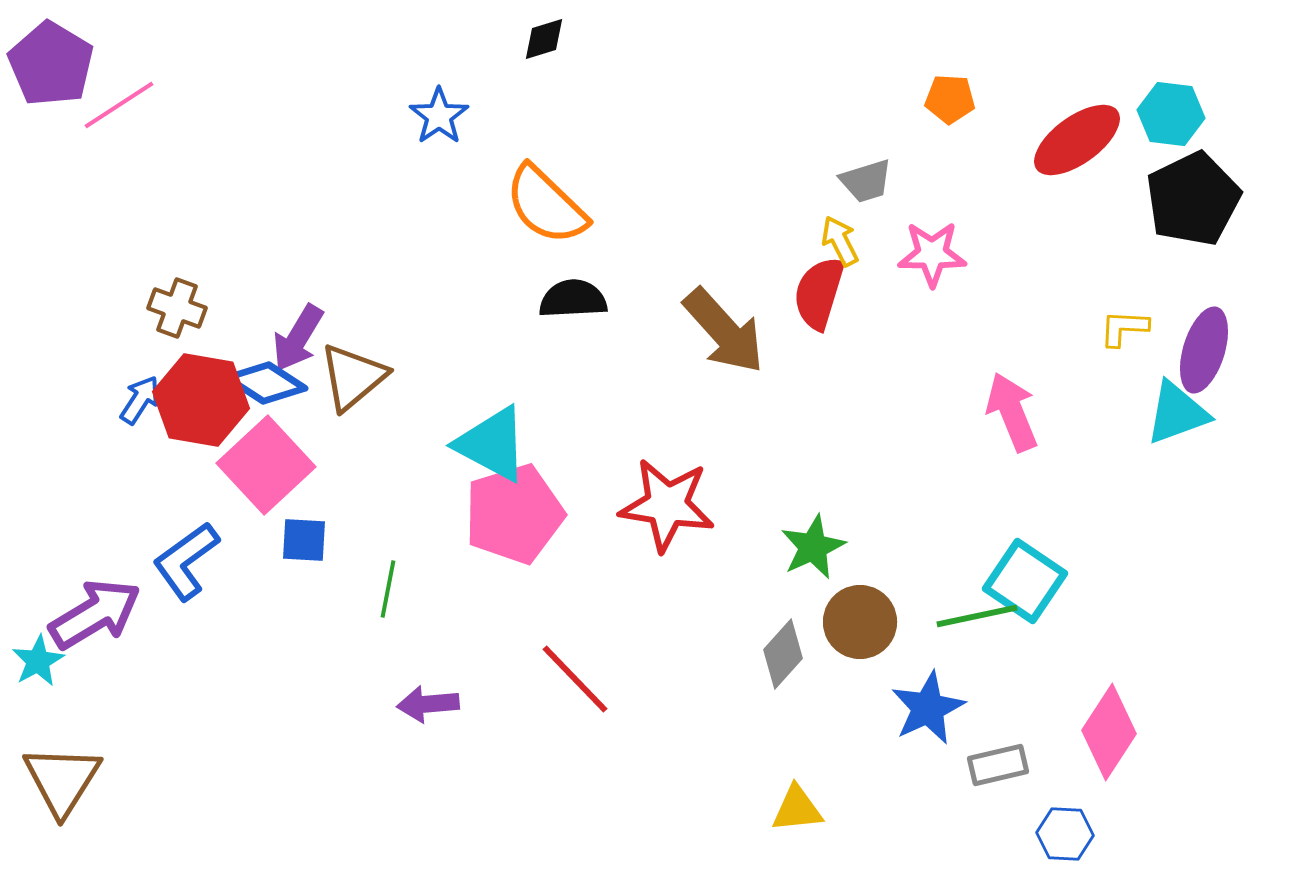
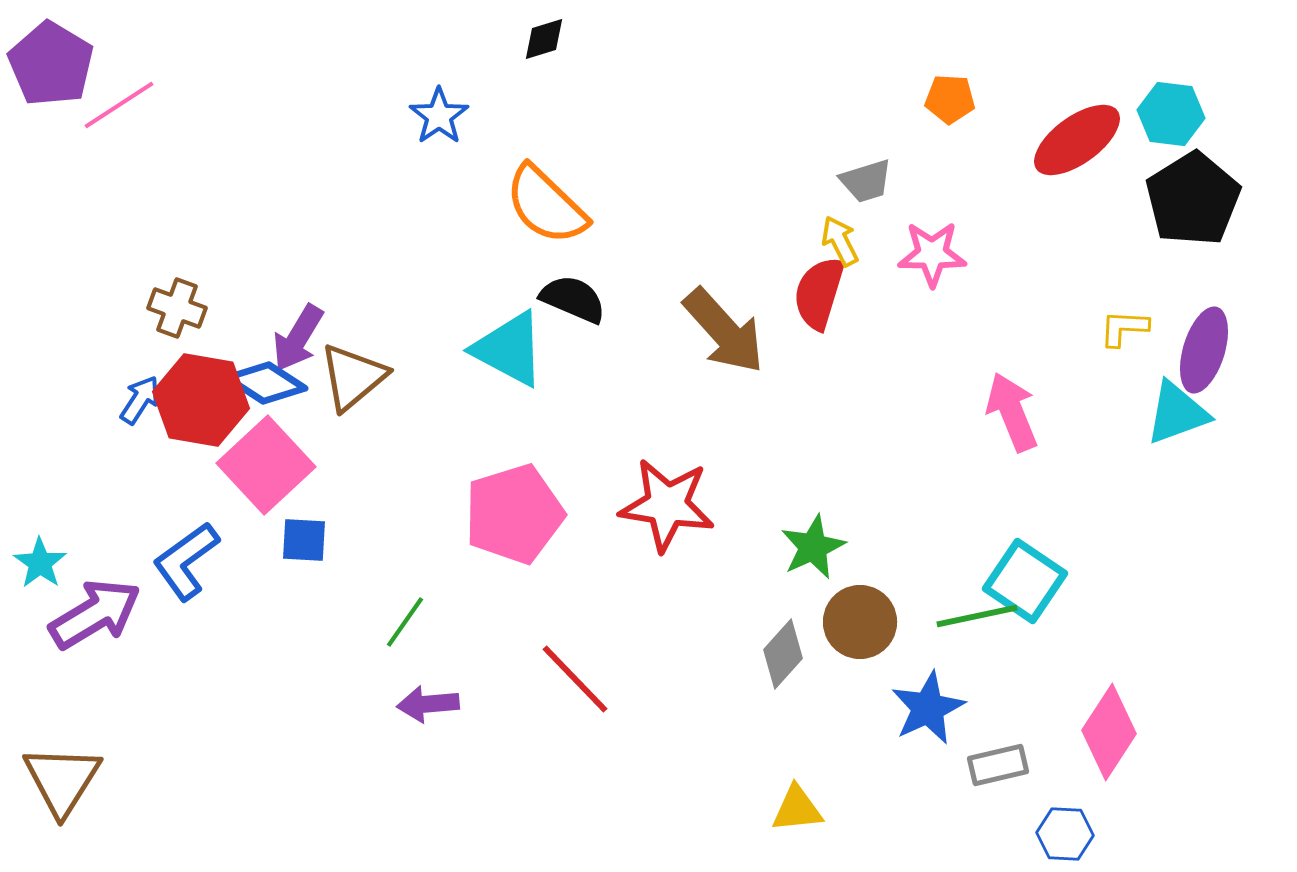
black pentagon at (1193, 199): rotated 6 degrees counterclockwise
black semicircle at (573, 299): rotated 26 degrees clockwise
cyan triangle at (492, 444): moved 17 px right, 95 px up
green line at (388, 589): moved 17 px right, 33 px down; rotated 24 degrees clockwise
cyan star at (38, 661): moved 2 px right, 98 px up; rotated 8 degrees counterclockwise
